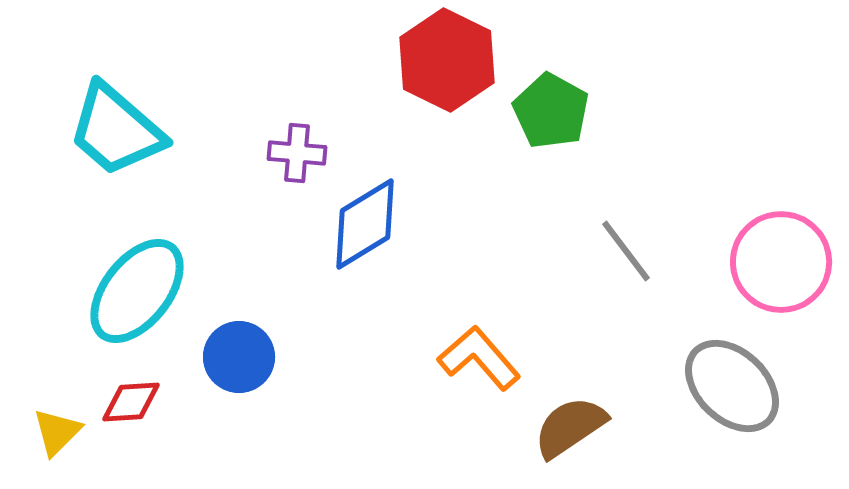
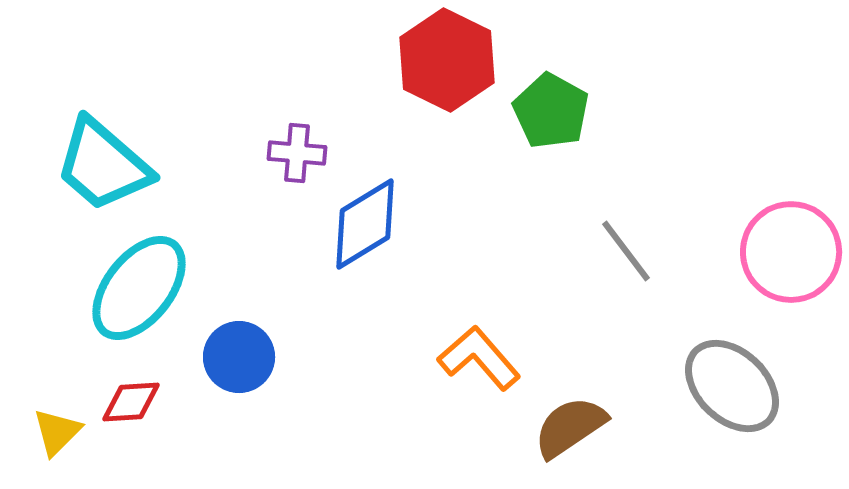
cyan trapezoid: moved 13 px left, 35 px down
pink circle: moved 10 px right, 10 px up
cyan ellipse: moved 2 px right, 3 px up
